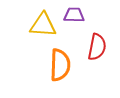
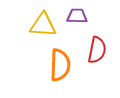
purple trapezoid: moved 3 px right, 1 px down
red semicircle: moved 3 px down
